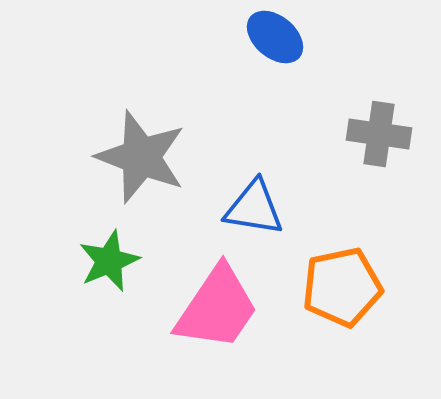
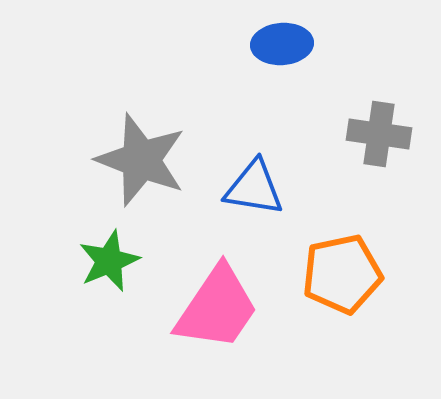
blue ellipse: moved 7 px right, 7 px down; rotated 44 degrees counterclockwise
gray star: moved 3 px down
blue triangle: moved 20 px up
orange pentagon: moved 13 px up
